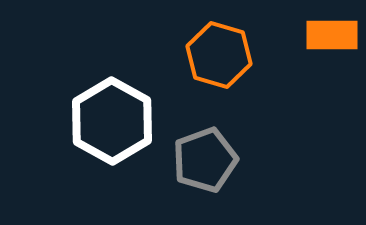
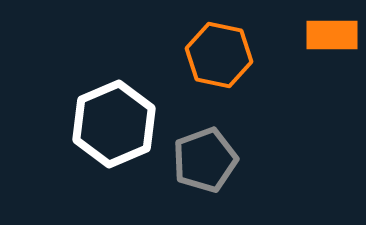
orange hexagon: rotated 4 degrees counterclockwise
white hexagon: moved 2 px right, 3 px down; rotated 8 degrees clockwise
